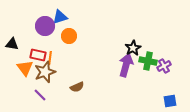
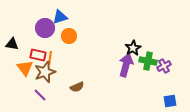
purple circle: moved 2 px down
